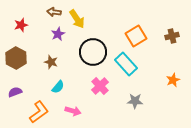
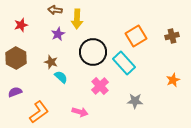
brown arrow: moved 1 px right, 2 px up
yellow arrow: rotated 36 degrees clockwise
cyan rectangle: moved 2 px left, 1 px up
cyan semicircle: moved 3 px right, 10 px up; rotated 88 degrees counterclockwise
pink arrow: moved 7 px right, 1 px down
